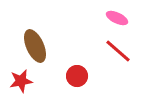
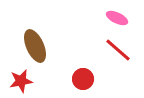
red line: moved 1 px up
red circle: moved 6 px right, 3 px down
